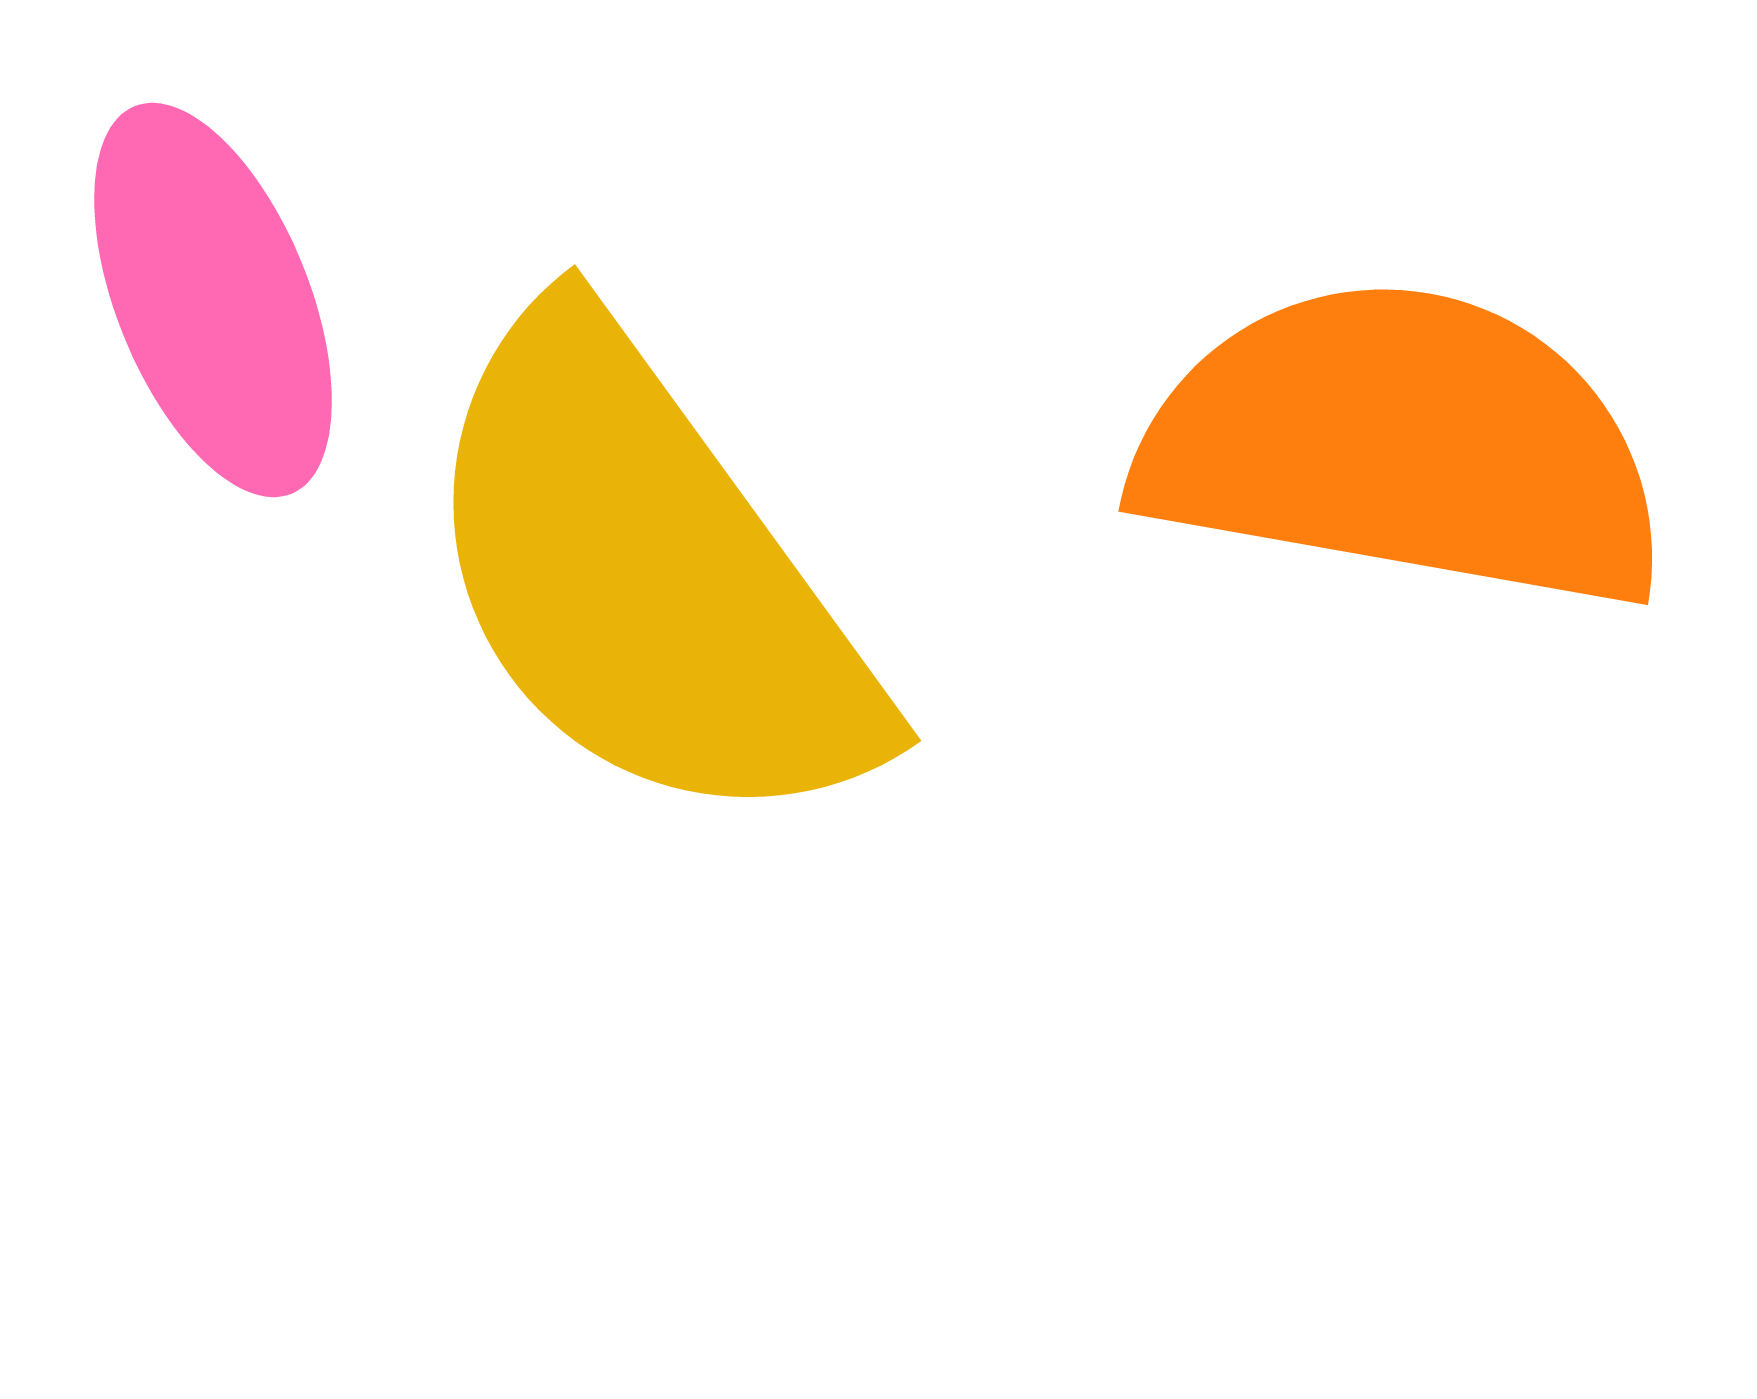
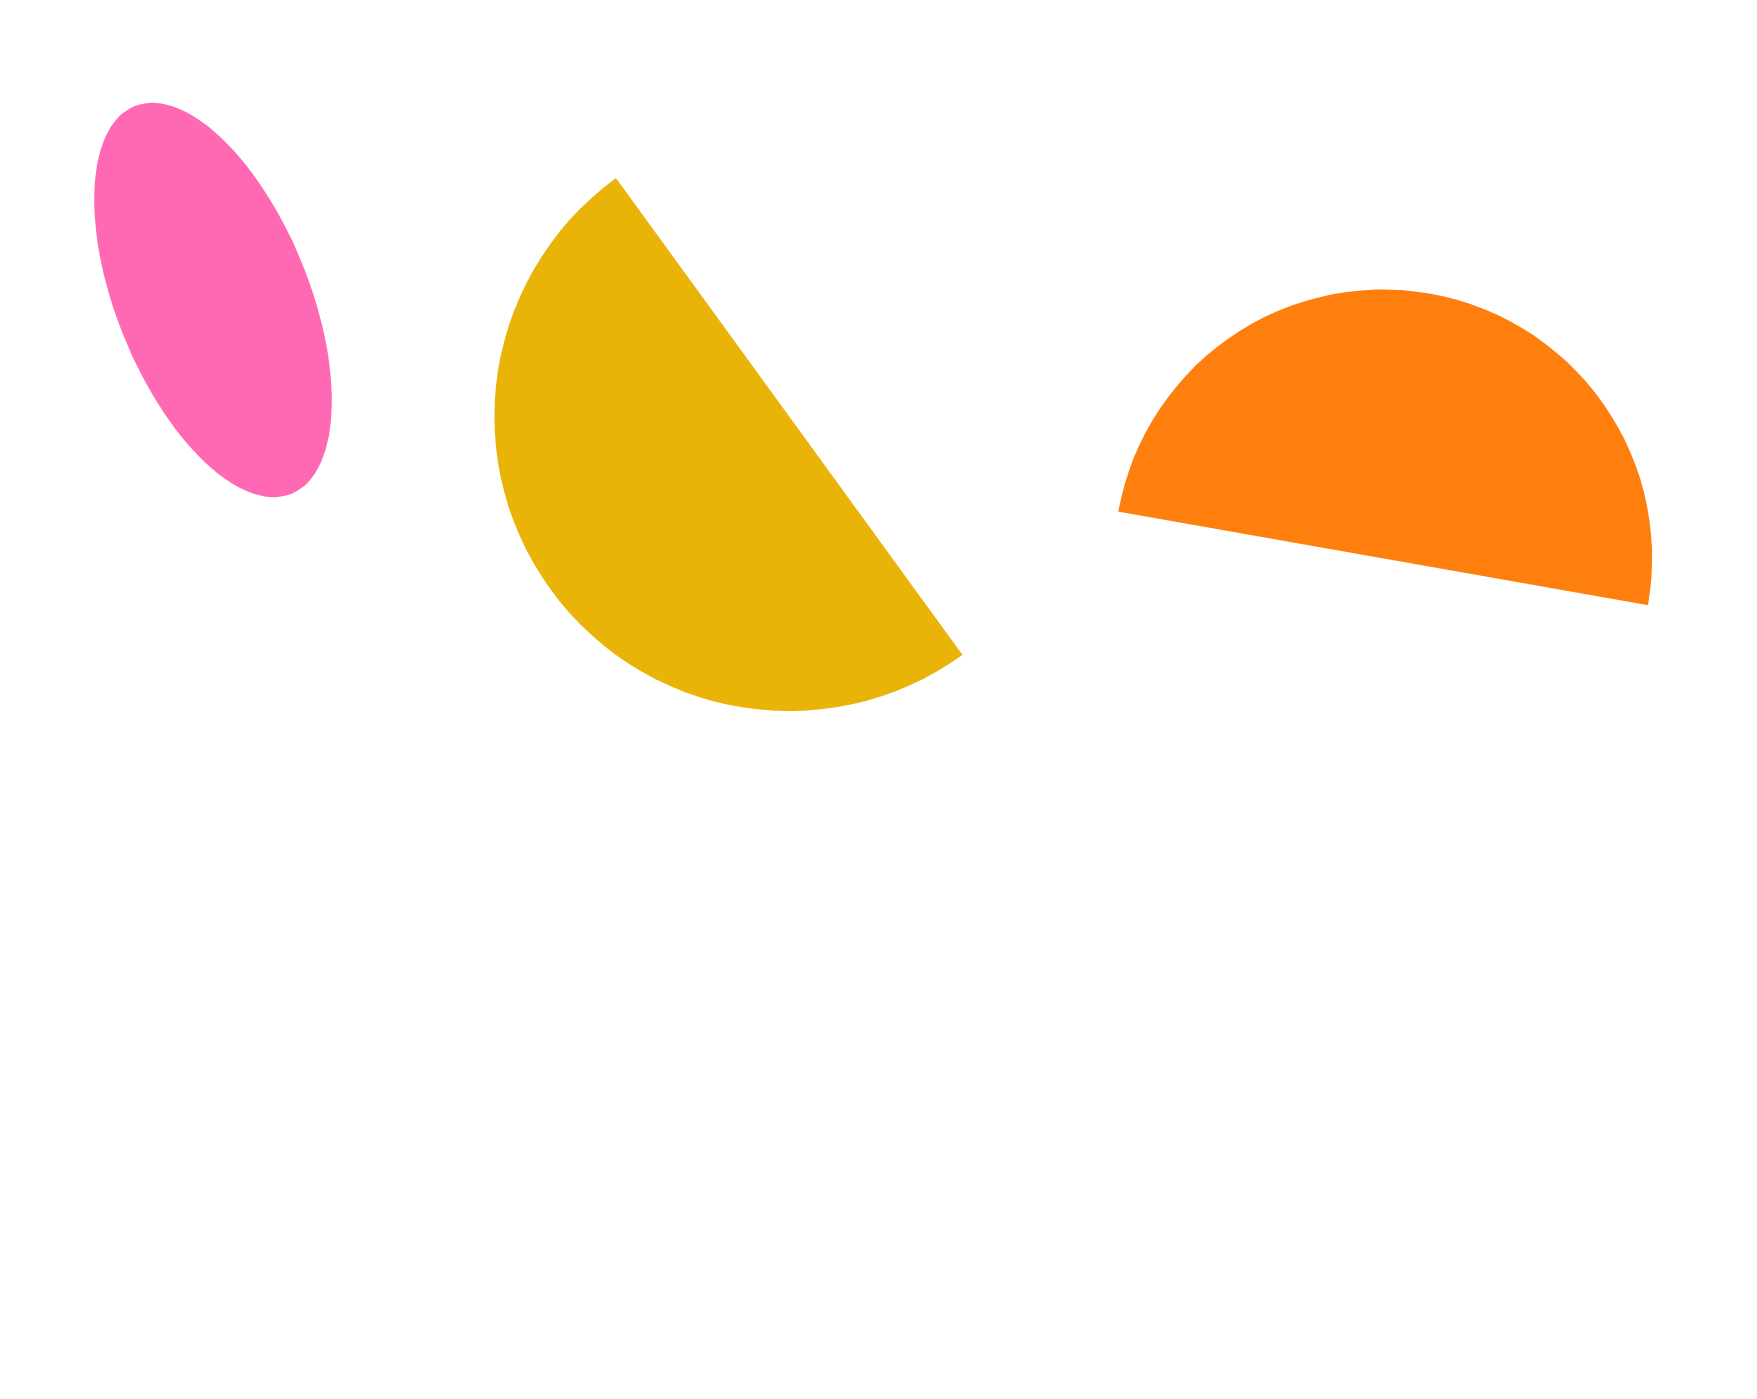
yellow semicircle: moved 41 px right, 86 px up
